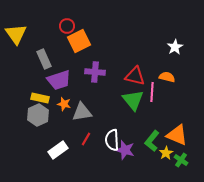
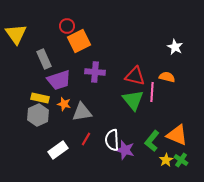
white star: rotated 14 degrees counterclockwise
yellow star: moved 7 px down
